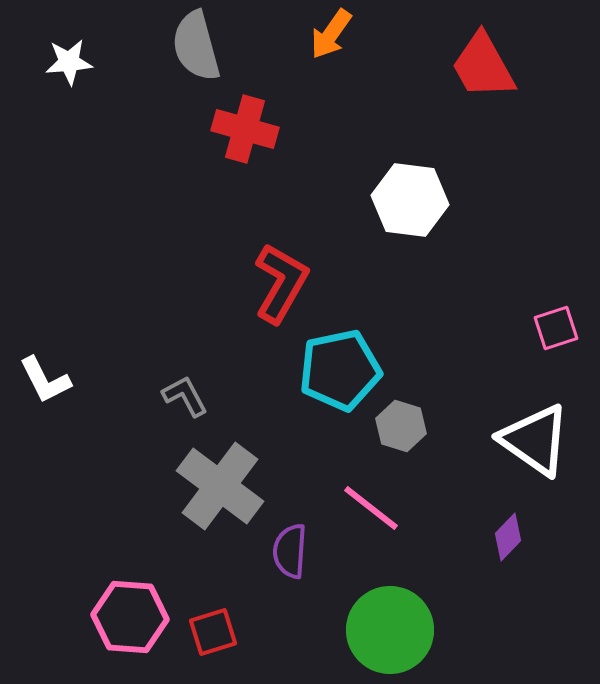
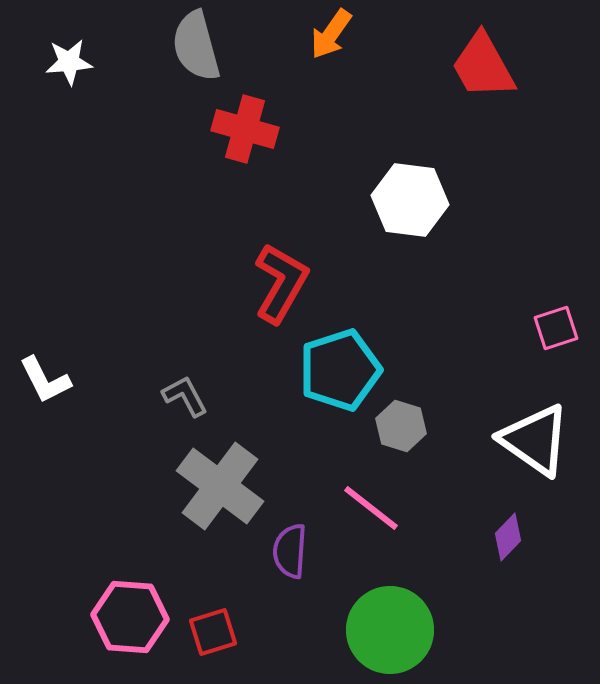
cyan pentagon: rotated 6 degrees counterclockwise
